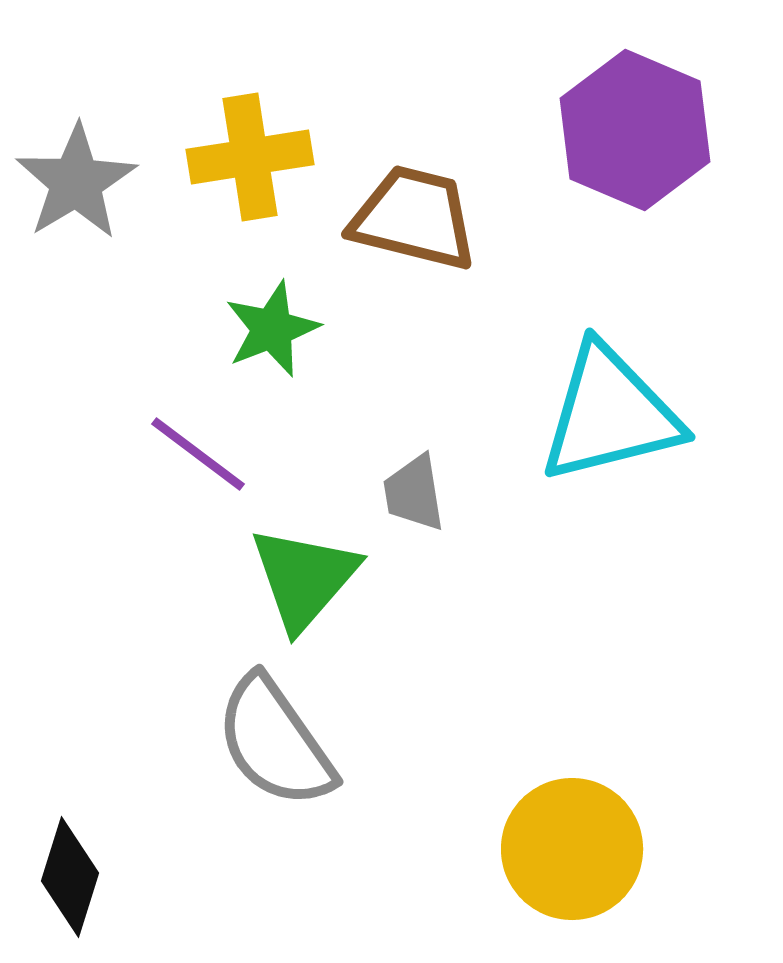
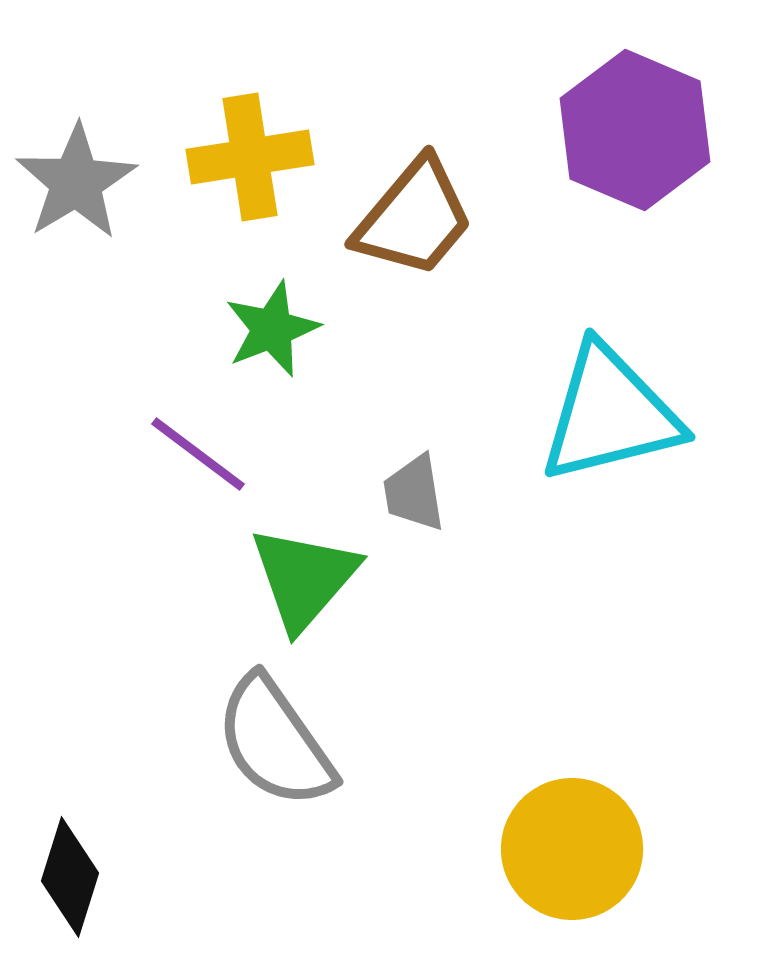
brown trapezoid: rotated 116 degrees clockwise
